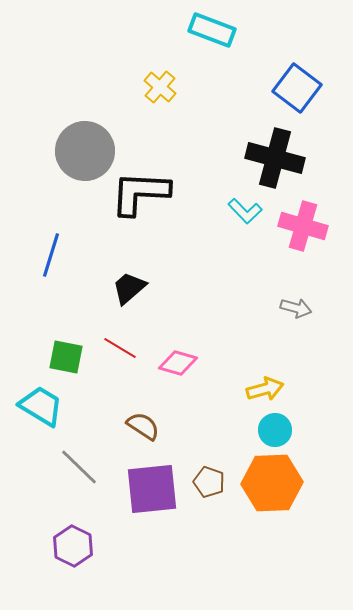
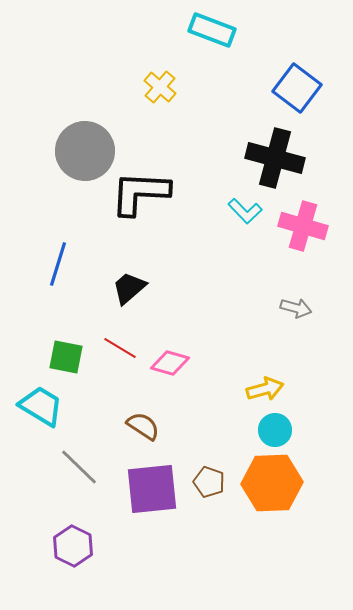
blue line: moved 7 px right, 9 px down
pink diamond: moved 8 px left
